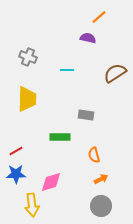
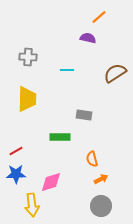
gray cross: rotated 18 degrees counterclockwise
gray rectangle: moved 2 px left
orange semicircle: moved 2 px left, 4 px down
